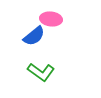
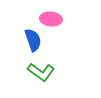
blue semicircle: moved 1 px left, 4 px down; rotated 70 degrees counterclockwise
